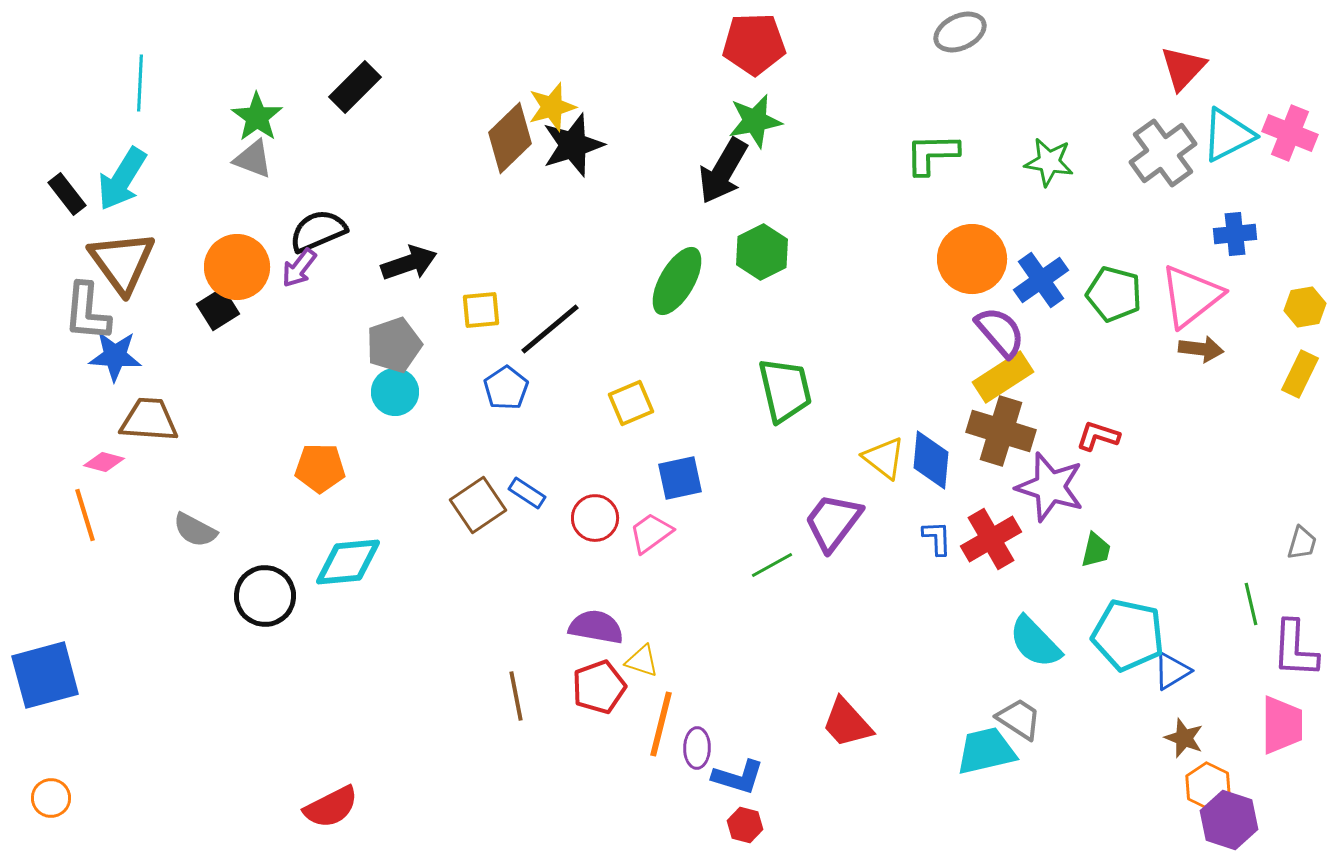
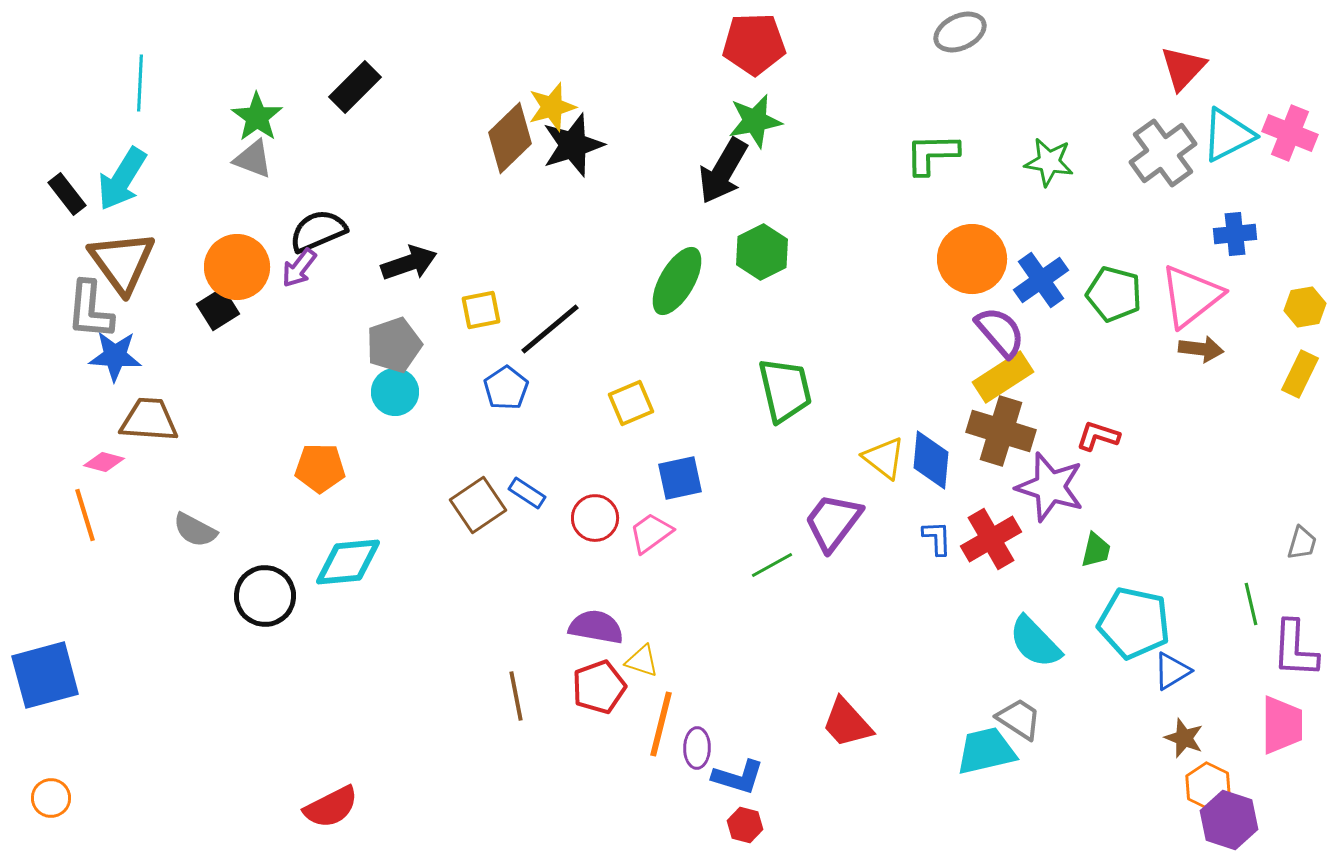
yellow square at (481, 310): rotated 6 degrees counterclockwise
gray L-shape at (87, 312): moved 3 px right, 2 px up
cyan pentagon at (1128, 635): moved 6 px right, 12 px up
